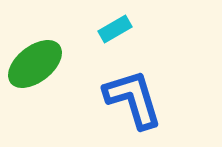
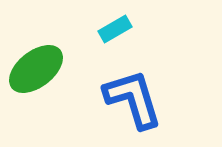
green ellipse: moved 1 px right, 5 px down
